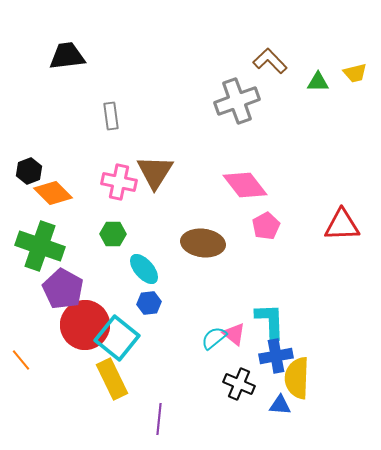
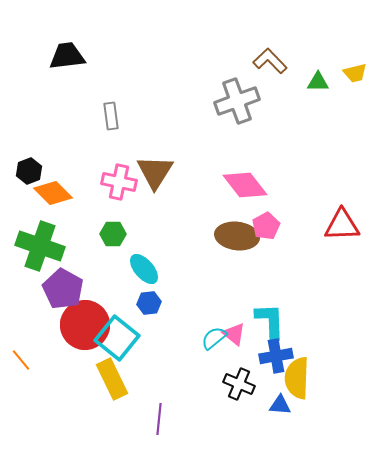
brown ellipse: moved 34 px right, 7 px up
